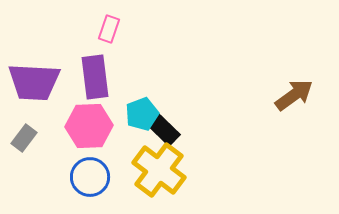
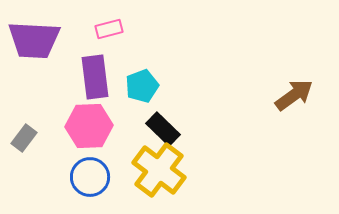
pink rectangle: rotated 56 degrees clockwise
purple trapezoid: moved 42 px up
cyan pentagon: moved 28 px up
